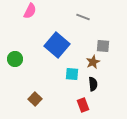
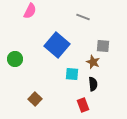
brown star: rotated 24 degrees counterclockwise
